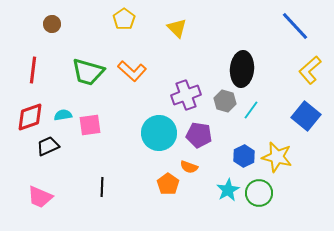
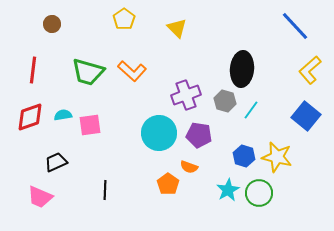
black trapezoid: moved 8 px right, 16 px down
blue hexagon: rotated 15 degrees counterclockwise
black line: moved 3 px right, 3 px down
